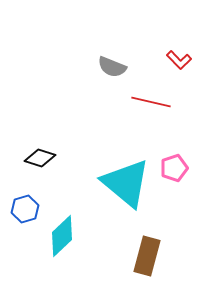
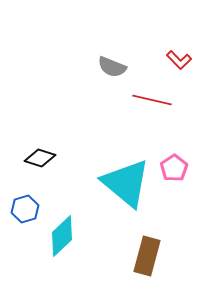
red line: moved 1 px right, 2 px up
pink pentagon: rotated 16 degrees counterclockwise
